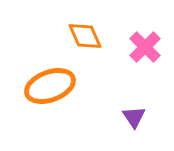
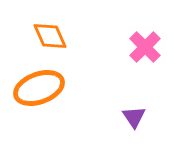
orange diamond: moved 35 px left
orange ellipse: moved 11 px left, 2 px down
